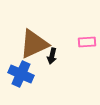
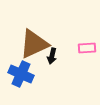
pink rectangle: moved 6 px down
